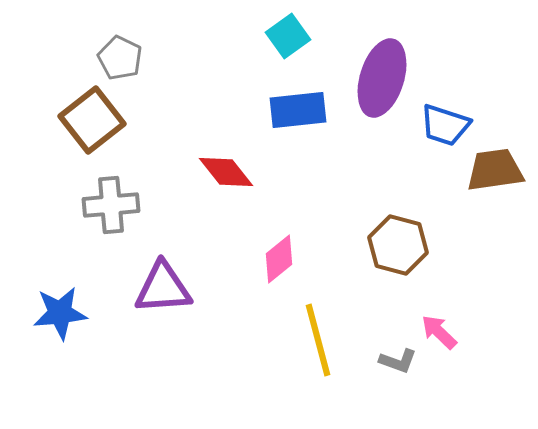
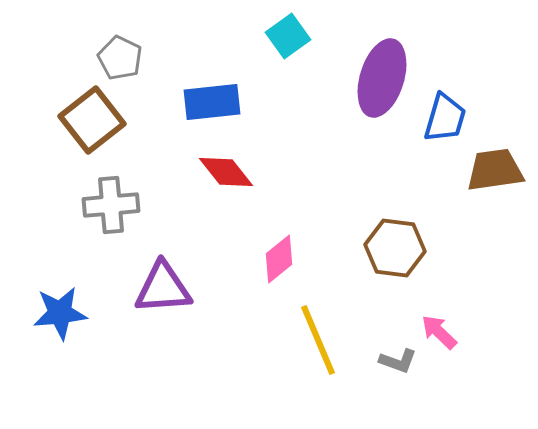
blue rectangle: moved 86 px left, 8 px up
blue trapezoid: moved 7 px up; rotated 92 degrees counterclockwise
brown hexagon: moved 3 px left, 3 px down; rotated 8 degrees counterclockwise
yellow line: rotated 8 degrees counterclockwise
